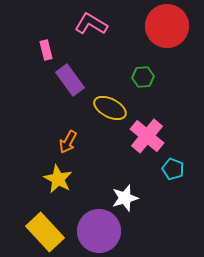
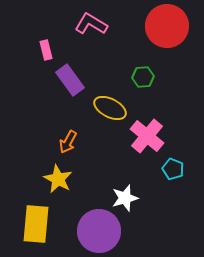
yellow rectangle: moved 9 px left, 8 px up; rotated 48 degrees clockwise
